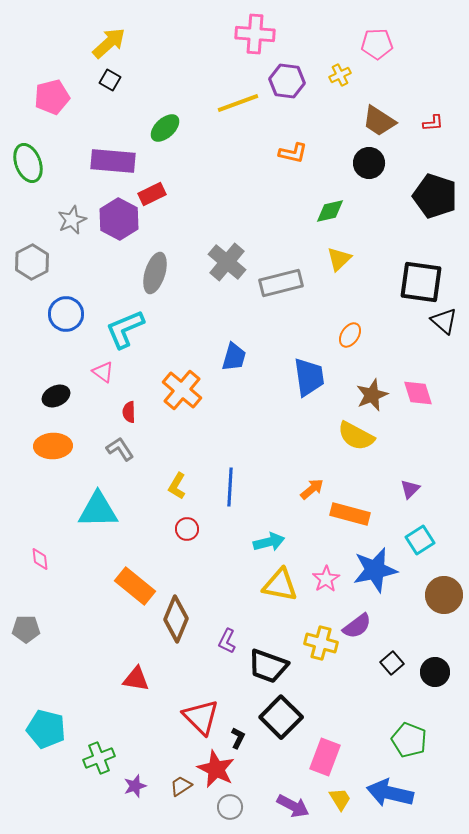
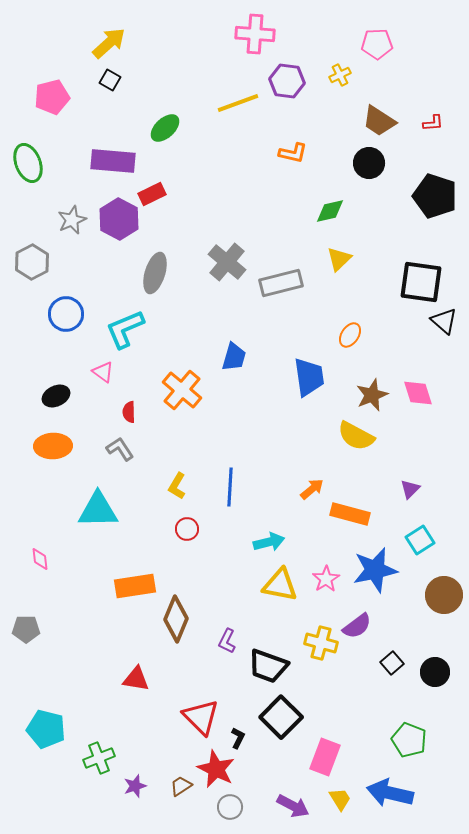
orange rectangle at (135, 586): rotated 48 degrees counterclockwise
